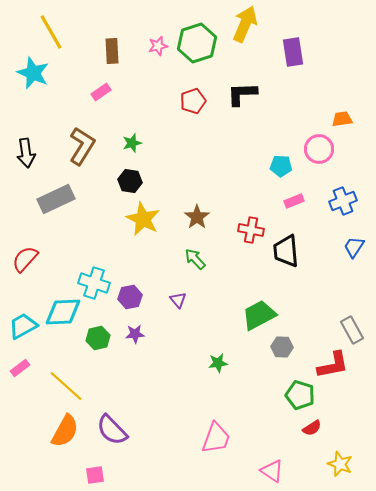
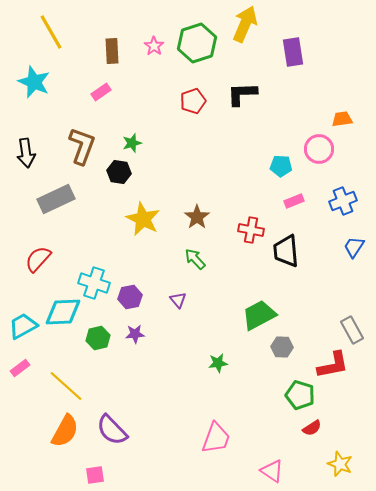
pink star at (158, 46): moved 4 px left; rotated 24 degrees counterclockwise
cyan star at (33, 73): moved 1 px right, 9 px down
brown L-shape at (82, 146): rotated 12 degrees counterclockwise
black hexagon at (130, 181): moved 11 px left, 9 px up
red semicircle at (25, 259): moved 13 px right
